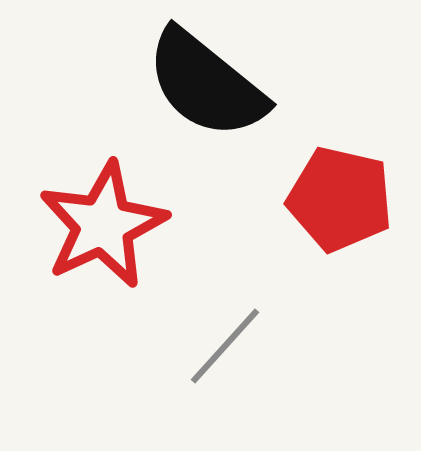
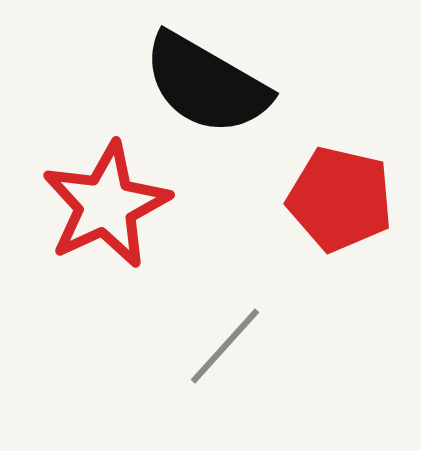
black semicircle: rotated 9 degrees counterclockwise
red star: moved 3 px right, 20 px up
